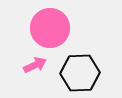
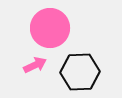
black hexagon: moved 1 px up
